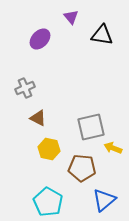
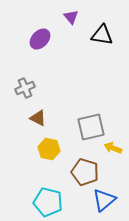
brown pentagon: moved 3 px right, 4 px down; rotated 12 degrees clockwise
cyan pentagon: rotated 16 degrees counterclockwise
